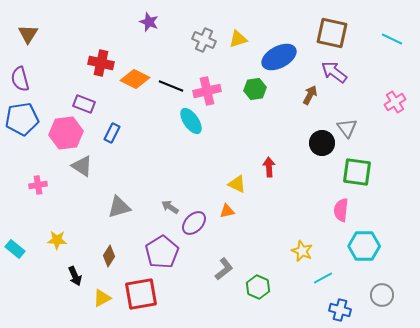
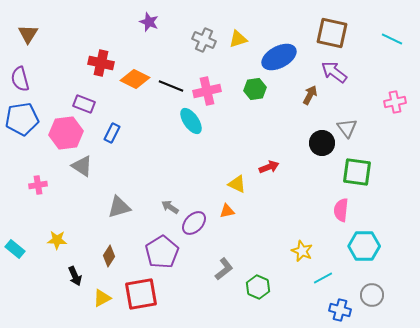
pink cross at (395, 102): rotated 20 degrees clockwise
red arrow at (269, 167): rotated 72 degrees clockwise
gray circle at (382, 295): moved 10 px left
